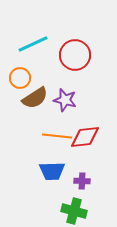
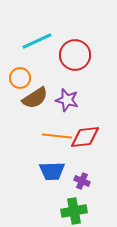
cyan line: moved 4 px right, 3 px up
purple star: moved 2 px right
purple cross: rotated 21 degrees clockwise
green cross: rotated 25 degrees counterclockwise
